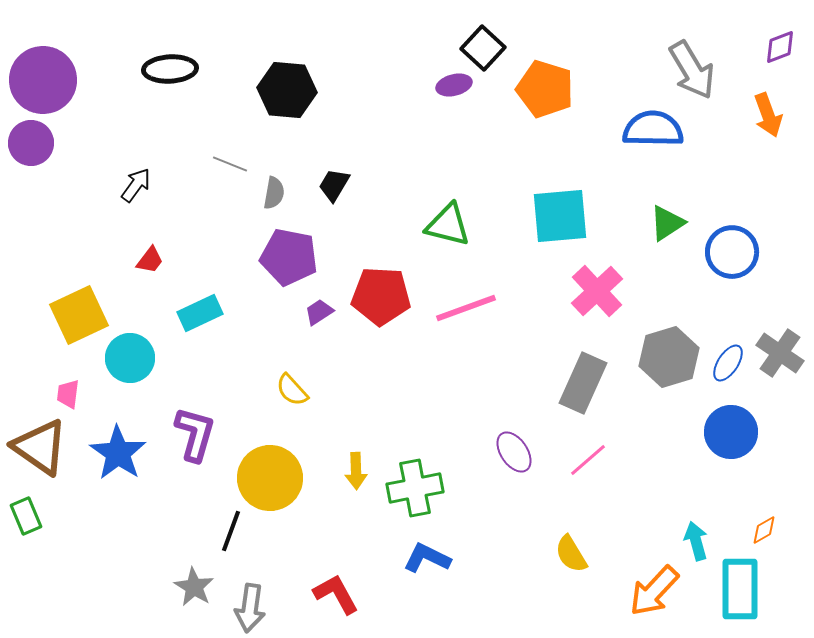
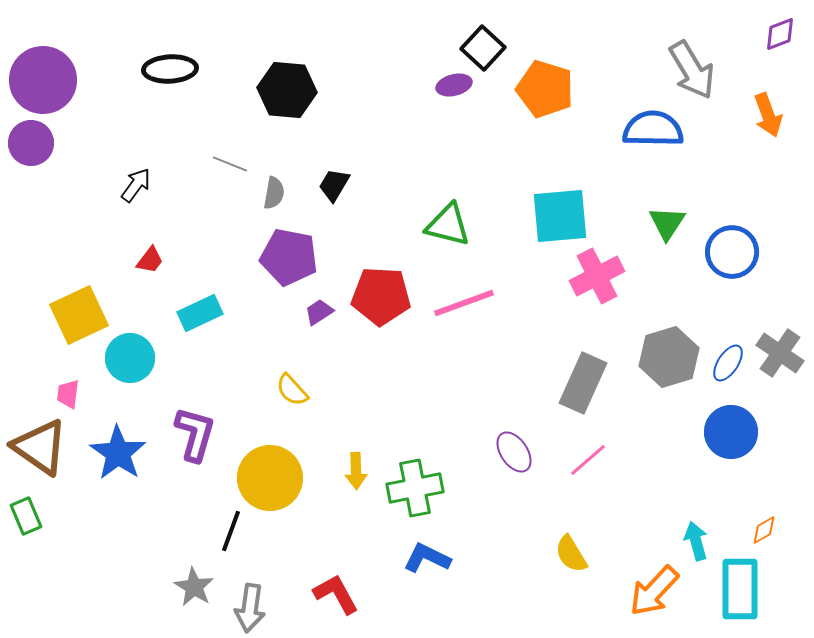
purple diamond at (780, 47): moved 13 px up
green triangle at (667, 223): rotated 24 degrees counterclockwise
pink cross at (597, 291): moved 15 px up; rotated 16 degrees clockwise
pink line at (466, 308): moved 2 px left, 5 px up
